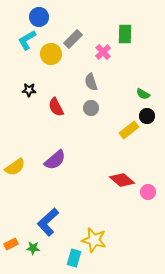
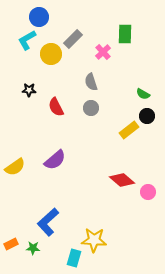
yellow star: rotated 10 degrees counterclockwise
